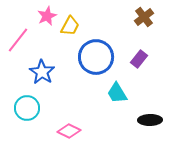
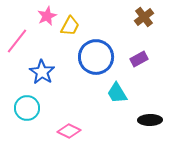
pink line: moved 1 px left, 1 px down
purple rectangle: rotated 24 degrees clockwise
